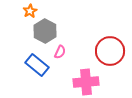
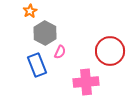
gray hexagon: moved 2 px down
blue rectangle: rotated 30 degrees clockwise
